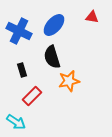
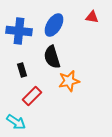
blue ellipse: rotated 10 degrees counterclockwise
blue cross: rotated 20 degrees counterclockwise
